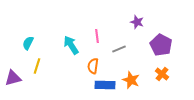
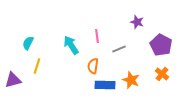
purple triangle: moved 2 px down
